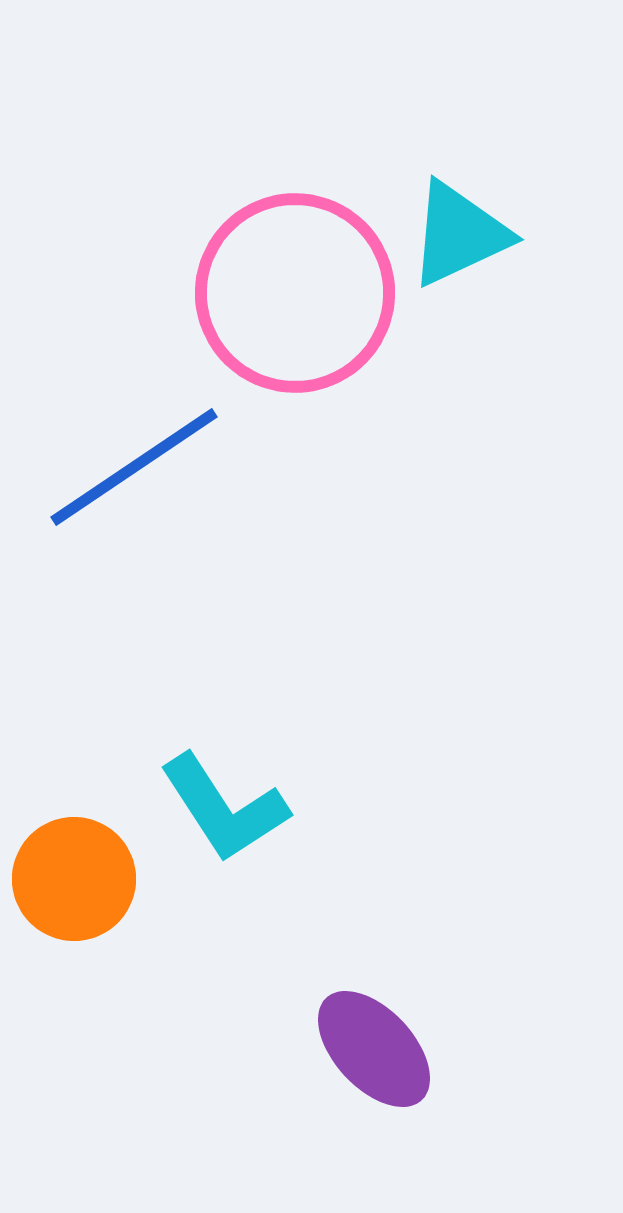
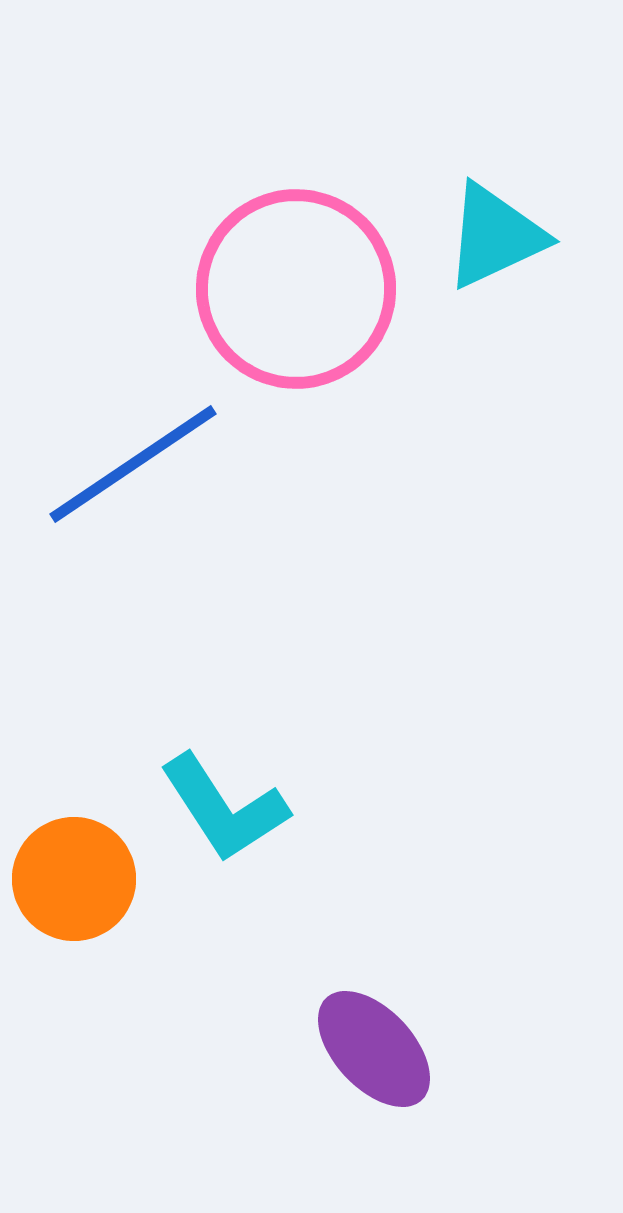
cyan triangle: moved 36 px right, 2 px down
pink circle: moved 1 px right, 4 px up
blue line: moved 1 px left, 3 px up
